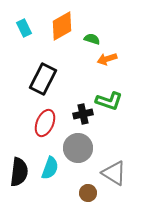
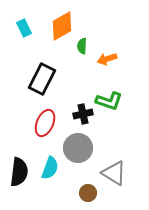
green semicircle: moved 10 px left, 7 px down; rotated 105 degrees counterclockwise
black rectangle: moved 1 px left
